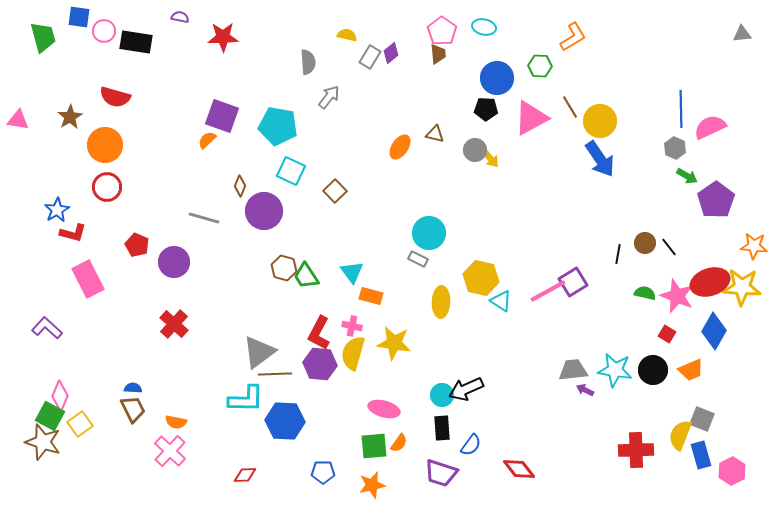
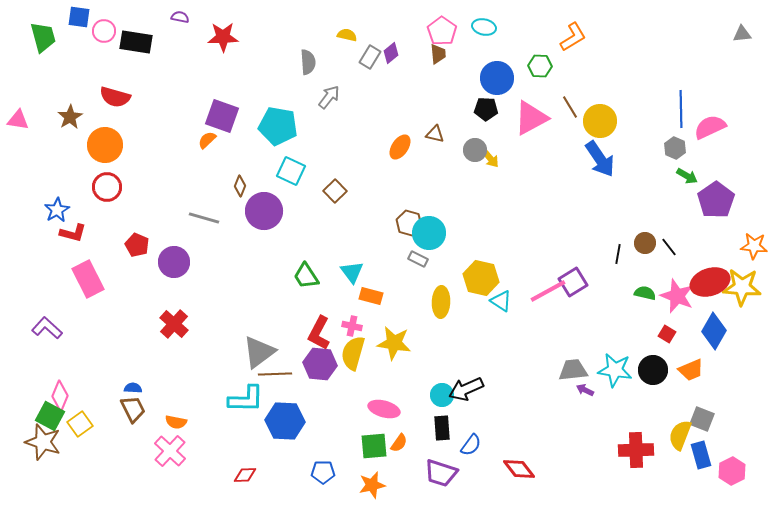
brown hexagon at (284, 268): moved 125 px right, 45 px up
